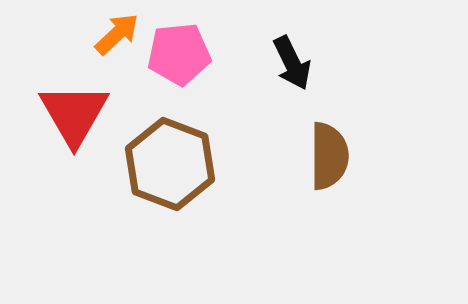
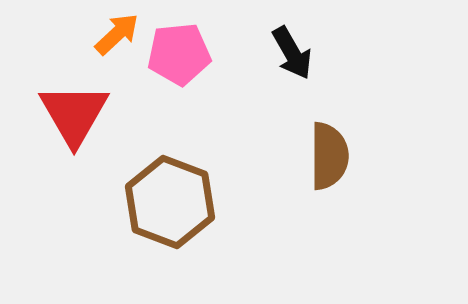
black arrow: moved 10 px up; rotated 4 degrees counterclockwise
brown hexagon: moved 38 px down
